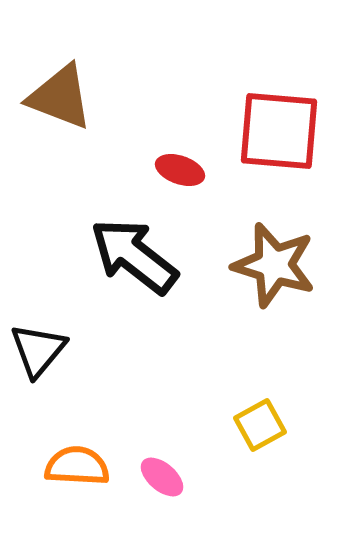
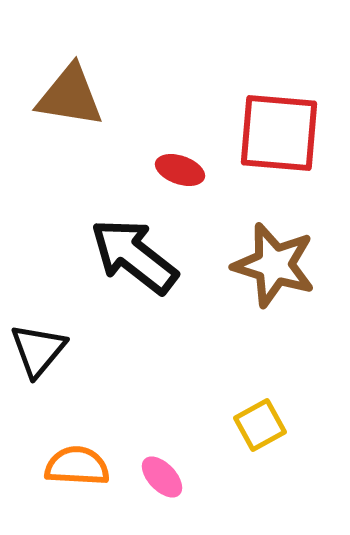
brown triangle: moved 10 px right, 1 px up; rotated 12 degrees counterclockwise
red square: moved 2 px down
pink ellipse: rotated 6 degrees clockwise
